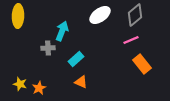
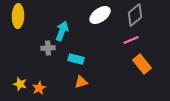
cyan rectangle: rotated 56 degrees clockwise
orange triangle: rotated 40 degrees counterclockwise
